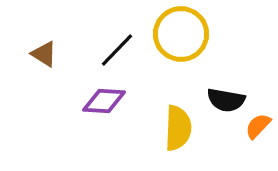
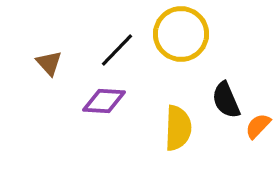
brown triangle: moved 5 px right, 9 px down; rotated 16 degrees clockwise
black semicircle: rotated 57 degrees clockwise
